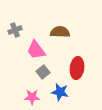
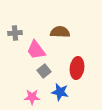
gray cross: moved 3 px down; rotated 16 degrees clockwise
gray square: moved 1 px right, 1 px up
